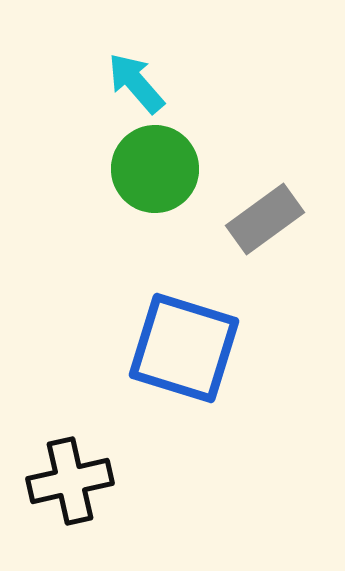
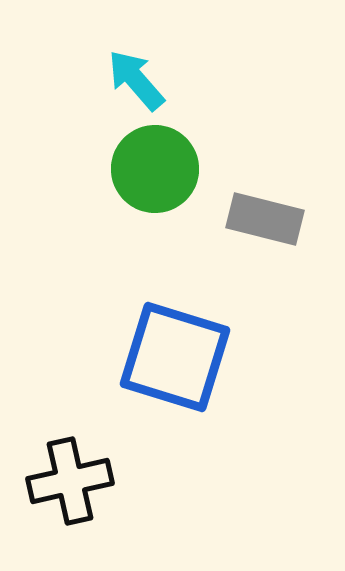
cyan arrow: moved 3 px up
gray rectangle: rotated 50 degrees clockwise
blue square: moved 9 px left, 9 px down
